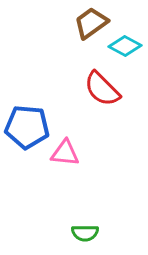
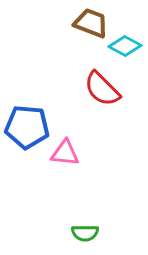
brown trapezoid: rotated 57 degrees clockwise
